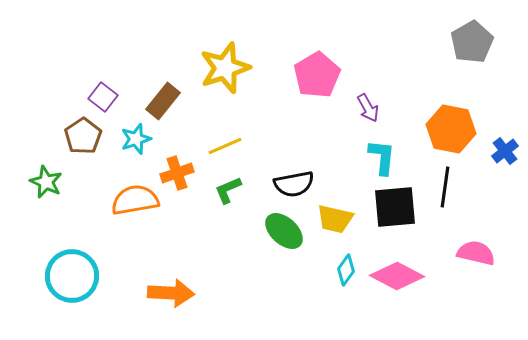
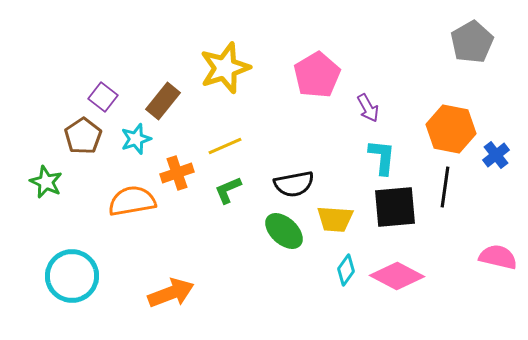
blue cross: moved 9 px left, 4 px down
orange semicircle: moved 3 px left, 1 px down
yellow trapezoid: rotated 9 degrees counterclockwise
pink semicircle: moved 22 px right, 4 px down
orange arrow: rotated 24 degrees counterclockwise
